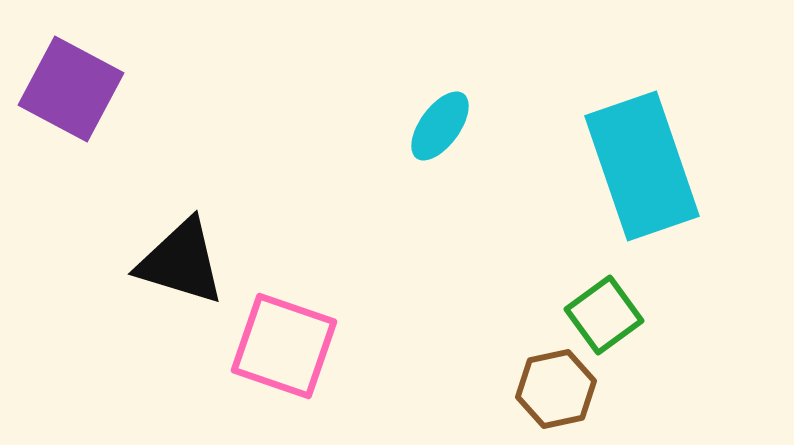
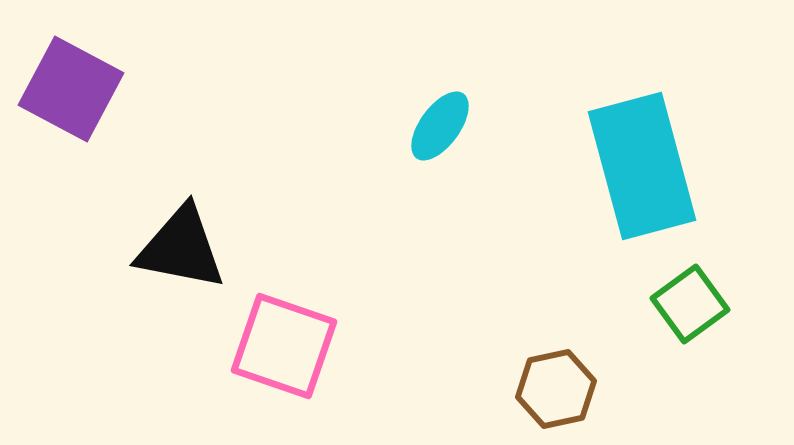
cyan rectangle: rotated 4 degrees clockwise
black triangle: moved 14 px up; rotated 6 degrees counterclockwise
green square: moved 86 px right, 11 px up
